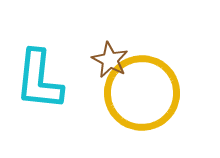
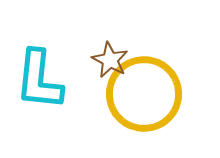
yellow circle: moved 2 px right, 1 px down
